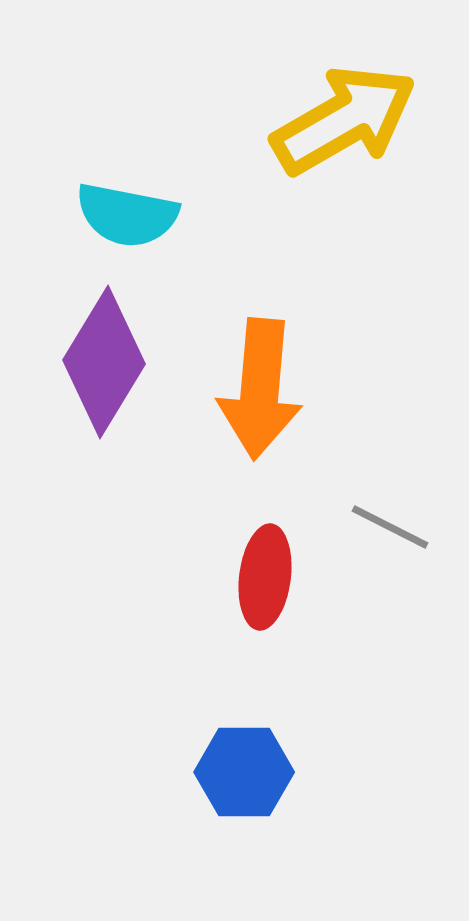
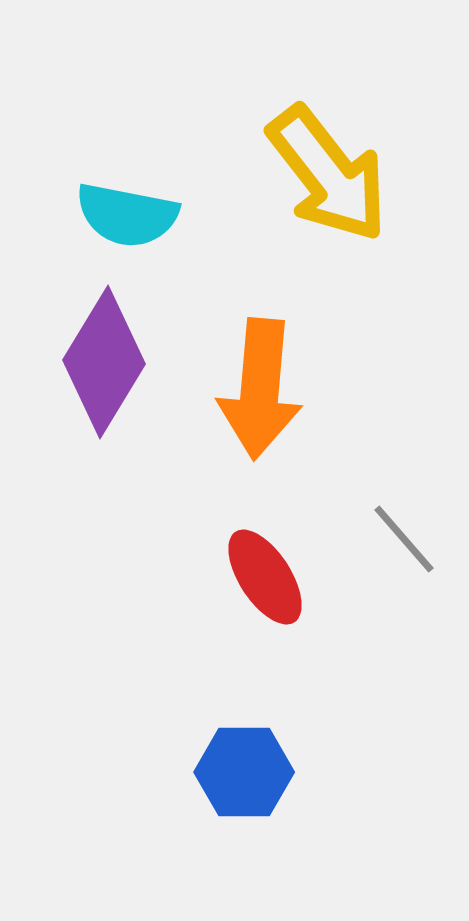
yellow arrow: moved 16 px left, 54 px down; rotated 82 degrees clockwise
gray line: moved 14 px right, 12 px down; rotated 22 degrees clockwise
red ellipse: rotated 40 degrees counterclockwise
